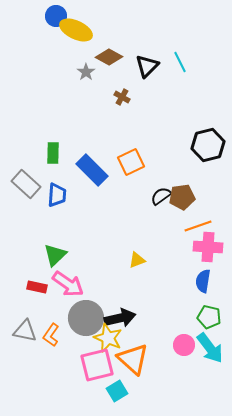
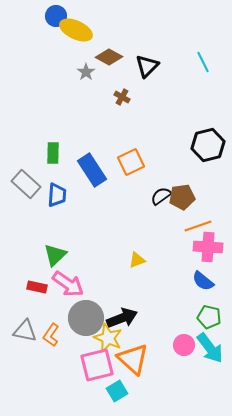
cyan line: moved 23 px right
blue rectangle: rotated 12 degrees clockwise
blue semicircle: rotated 60 degrees counterclockwise
black arrow: moved 2 px right; rotated 8 degrees counterclockwise
